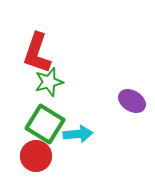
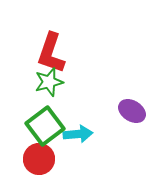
red L-shape: moved 14 px right
purple ellipse: moved 10 px down
green square: moved 2 px down; rotated 21 degrees clockwise
red circle: moved 3 px right, 3 px down
